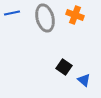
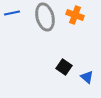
gray ellipse: moved 1 px up
blue triangle: moved 3 px right, 3 px up
